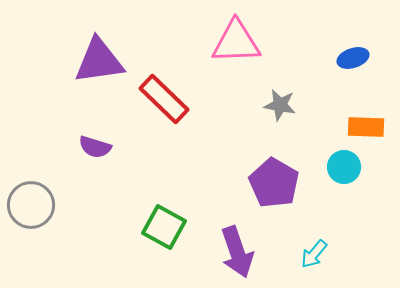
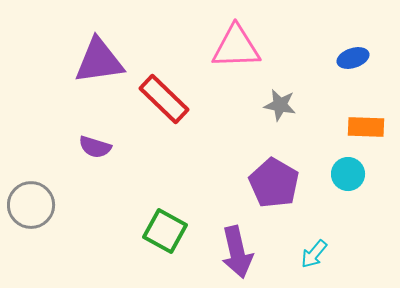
pink triangle: moved 5 px down
cyan circle: moved 4 px right, 7 px down
green square: moved 1 px right, 4 px down
purple arrow: rotated 6 degrees clockwise
